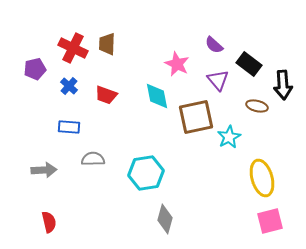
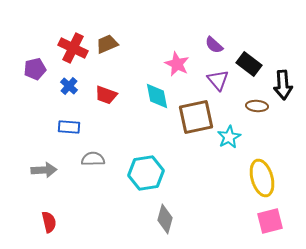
brown trapezoid: rotated 65 degrees clockwise
brown ellipse: rotated 10 degrees counterclockwise
